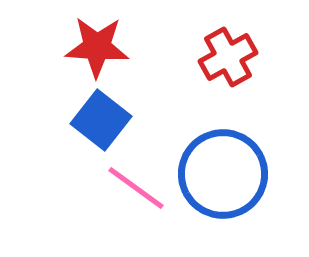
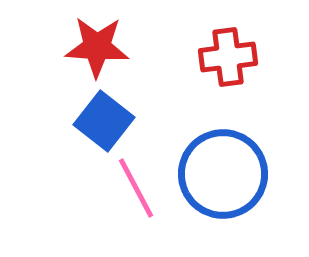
red cross: rotated 22 degrees clockwise
blue square: moved 3 px right, 1 px down
pink line: rotated 26 degrees clockwise
